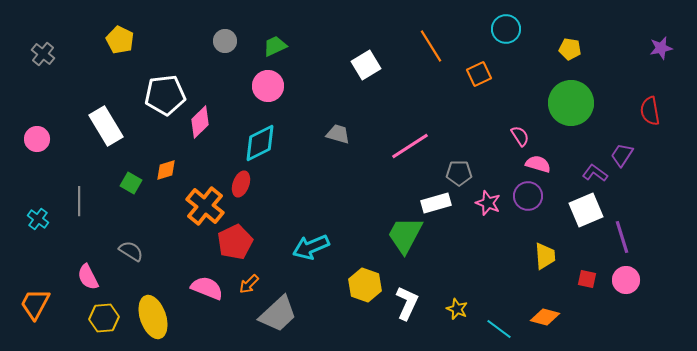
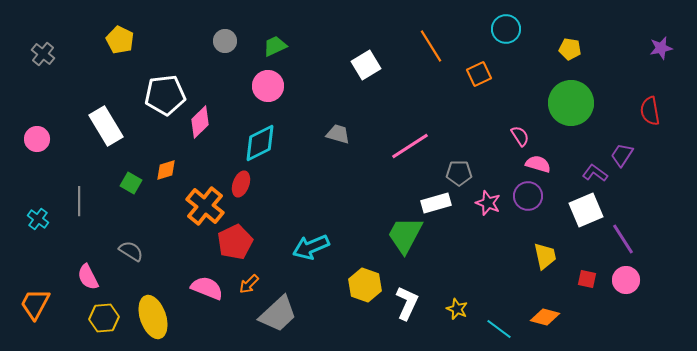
purple line at (622, 237): moved 1 px right, 2 px down; rotated 16 degrees counterclockwise
yellow trapezoid at (545, 256): rotated 8 degrees counterclockwise
